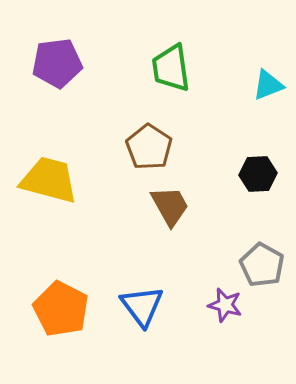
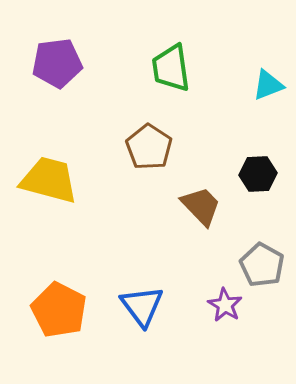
brown trapezoid: moved 31 px right; rotated 15 degrees counterclockwise
purple star: rotated 16 degrees clockwise
orange pentagon: moved 2 px left, 1 px down
